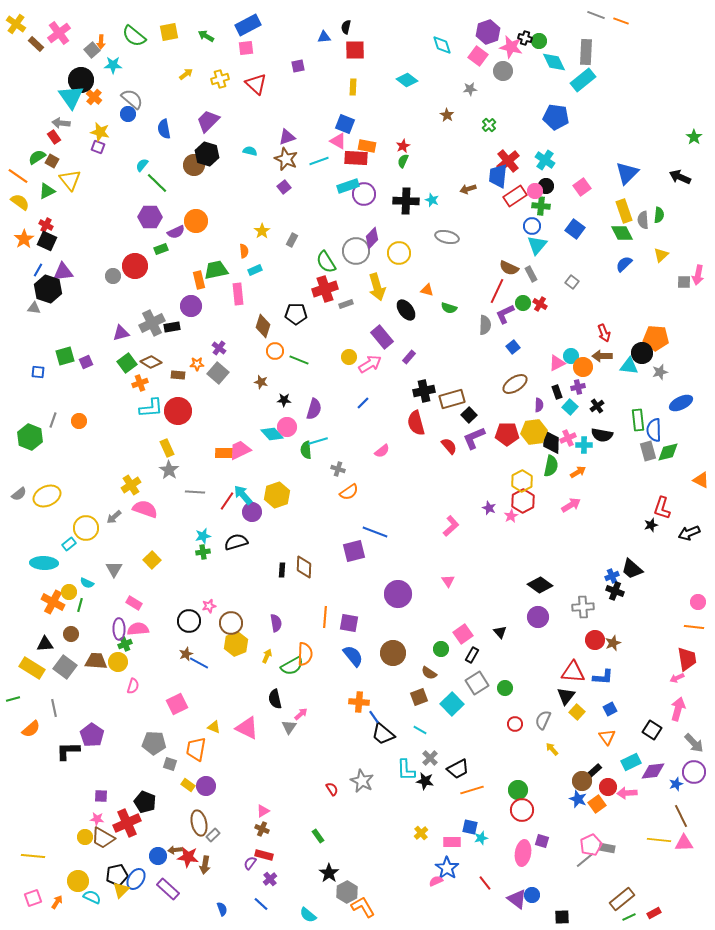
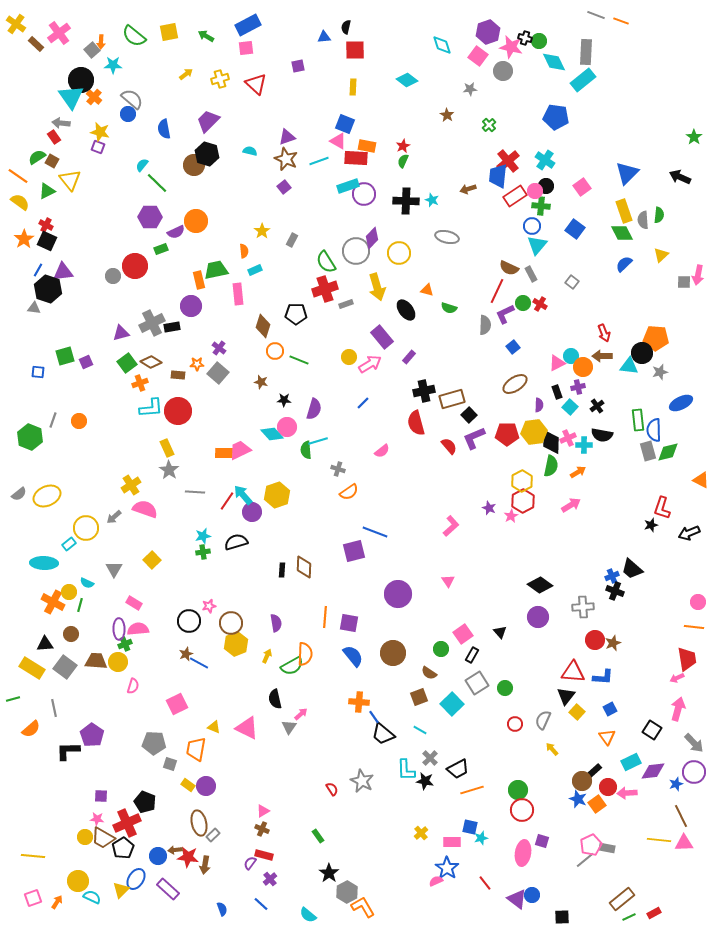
black pentagon at (117, 875): moved 6 px right, 27 px up; rotated 20 degrees counterclockwise
